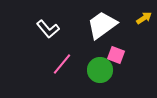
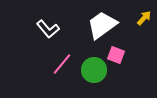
yellow arrow: rotated 14 degrees counterclockwise
green circle: moved 6 px left
